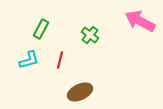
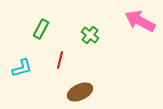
cyan L-shape: moved 7 px left, 8 px down
